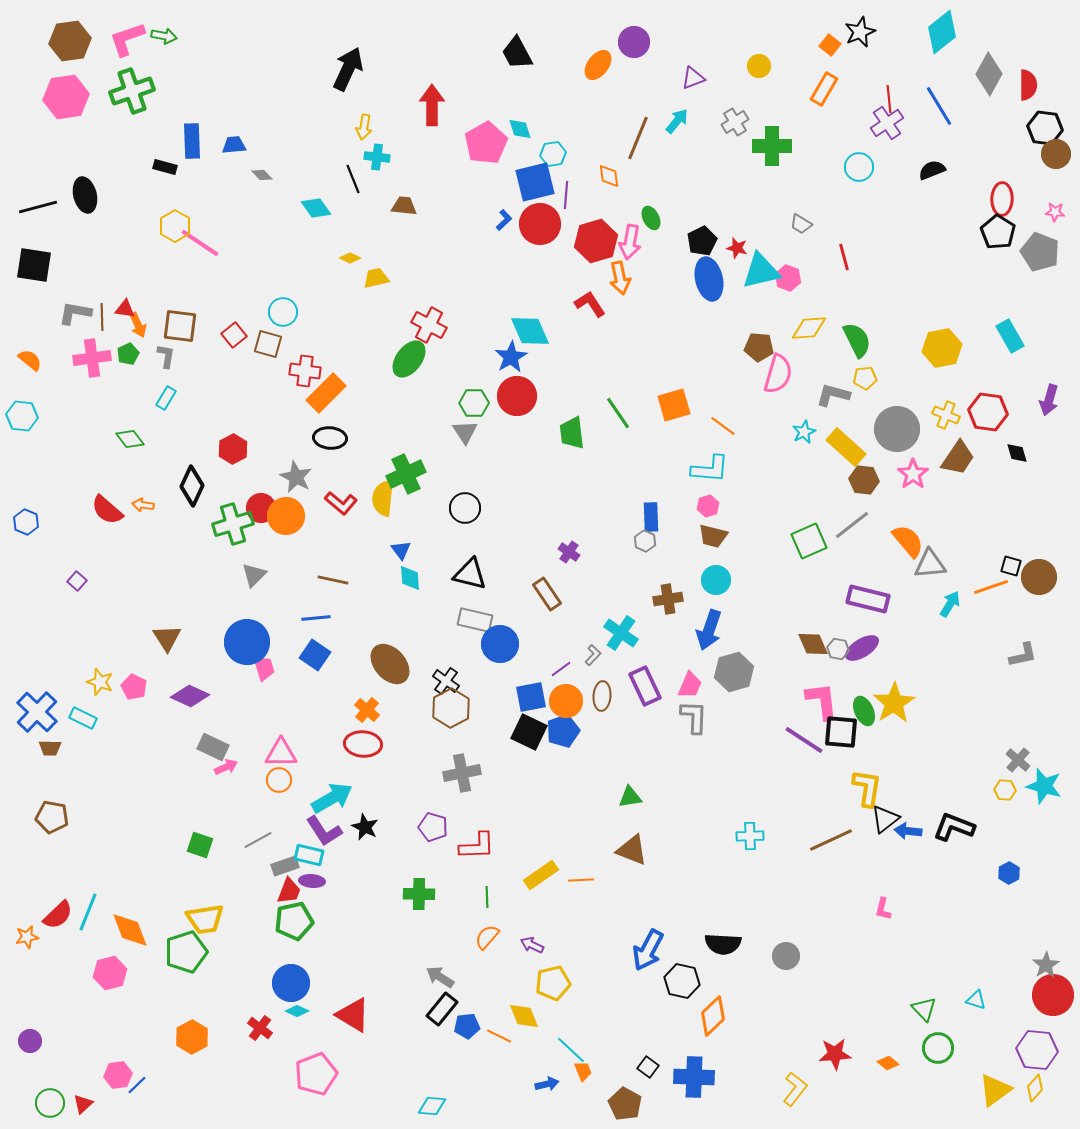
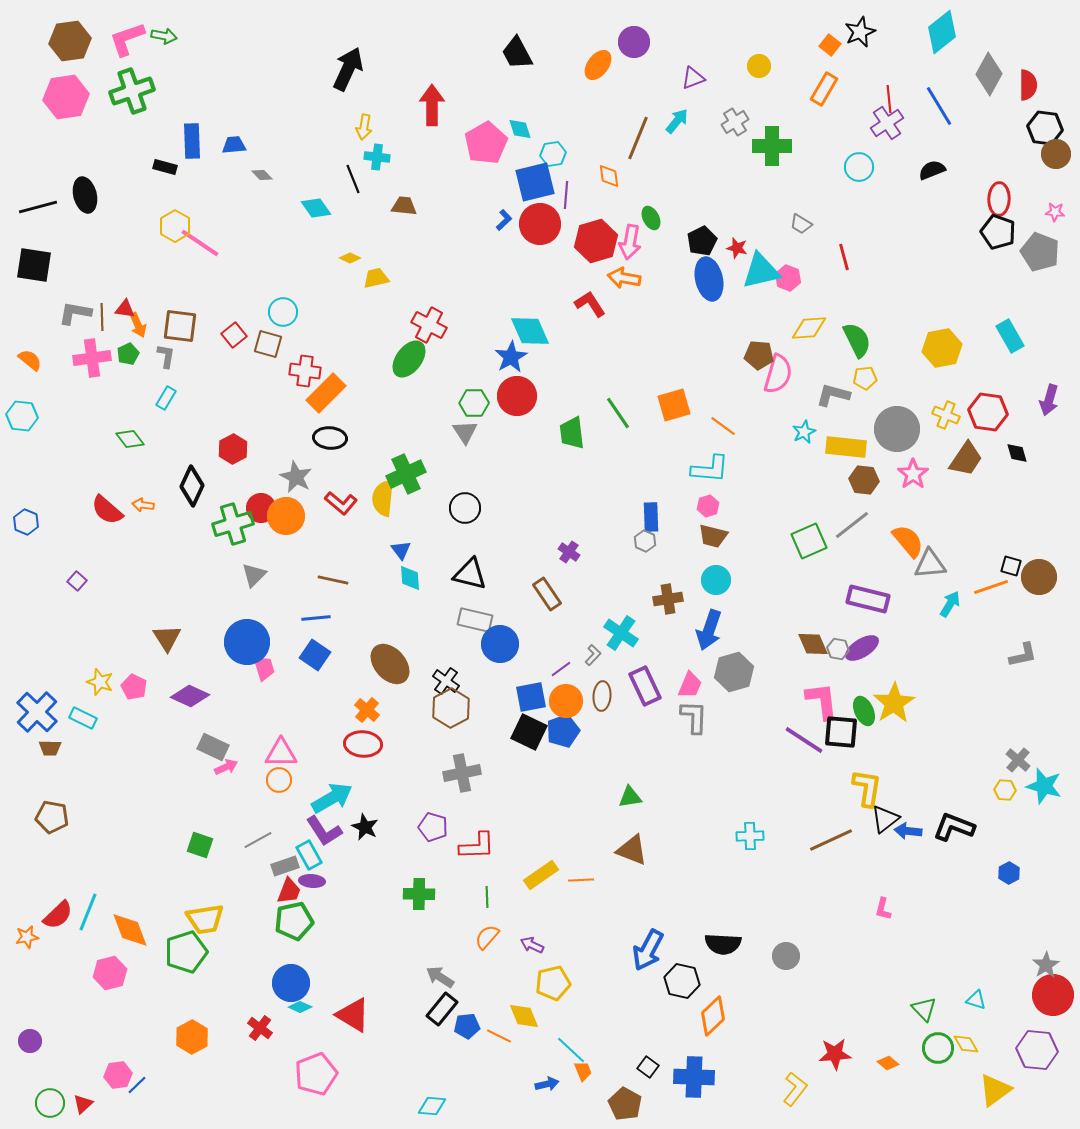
red ellipse at (1002, 199): moved 3 px left
black pentagon at (998, 232): rotated 12 degrees counterclockwise
orange arrow at (620, 278): moved 4 px right; rotated 112 degrees clockwise
brown pentagon at (759, 347): moved 8 px down
yellow rectangle at (846, 447): rotated 36 degrees counterclockwise
brown trapezoid at (958, 458): moved 8 px right, 1 px down
cyan rectangle at (309, 855): rotated 48 degrees clockwise
cyan diamond at (297, 1011): moved 3 px right, 4 px up
yellow diamond at (1035, 1088): moved 69 px left, 44 px up; rotated 72 degrees counterclockwise
